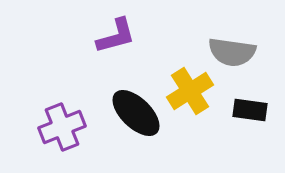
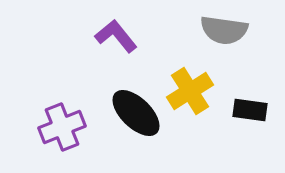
purple L-shape: rotated 114 degrees counterclockwise
gray semicircle: moved 8 px left, 22 px up
